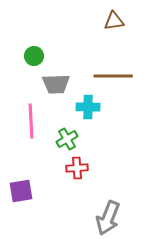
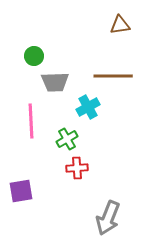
brown triangle: moved 6 px right, 4 px down
gray trapezoid: moved 1 px left, 2 px up
cyan cross: rotated 30 degrees counterclockwise
